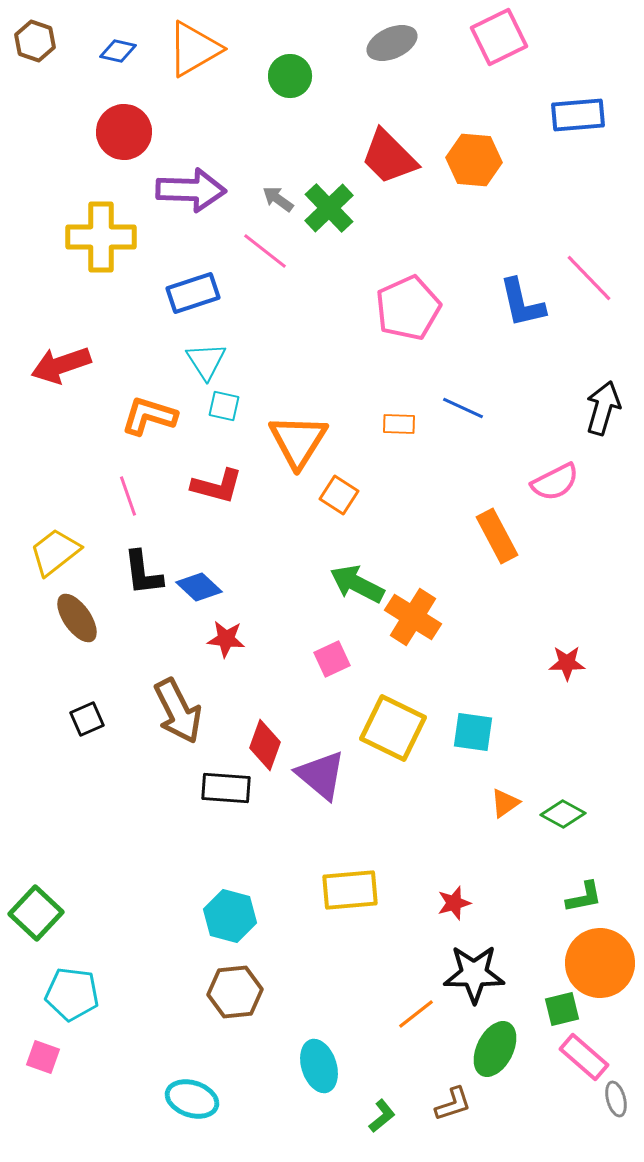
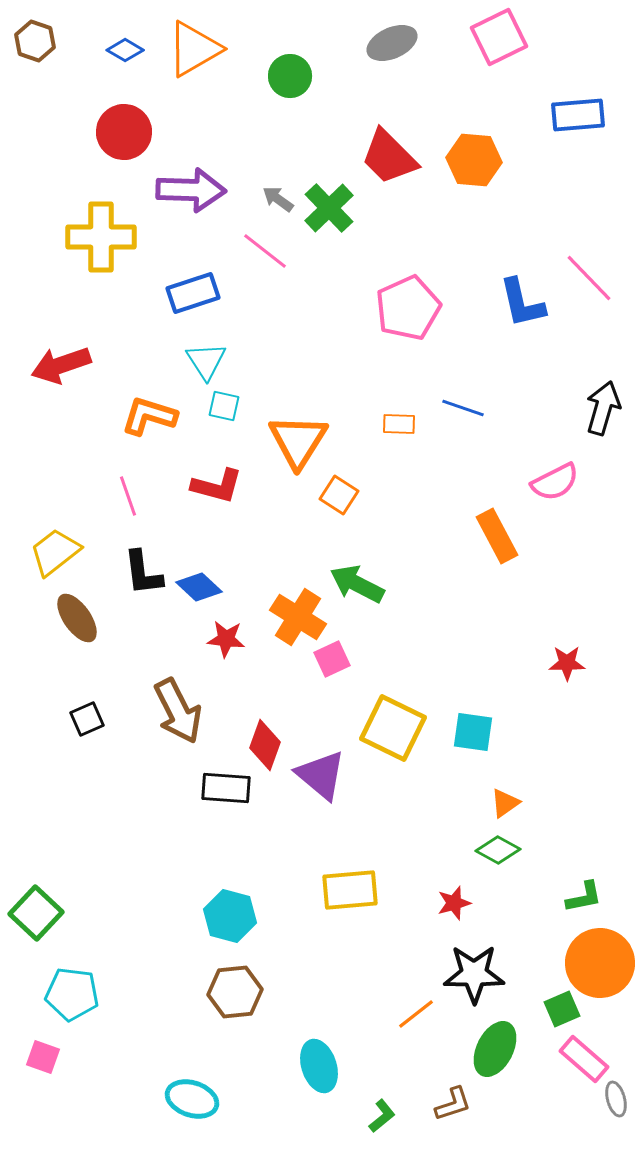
blue diamond at (118, 51): moved 7 px right, 1 px up; rotated 18 degrees clockwise
blue line at (463, 408): rotated 6 degrees counterclockwise
orange cross at (413, 617): moved 115 px left
green diamond at (563, 814): moved 65 px left, 36 px down
green square at (562, 1009): rotated 9 degrees counterclockwise
pink rectangle at (584, 1057): moved 2 px down
